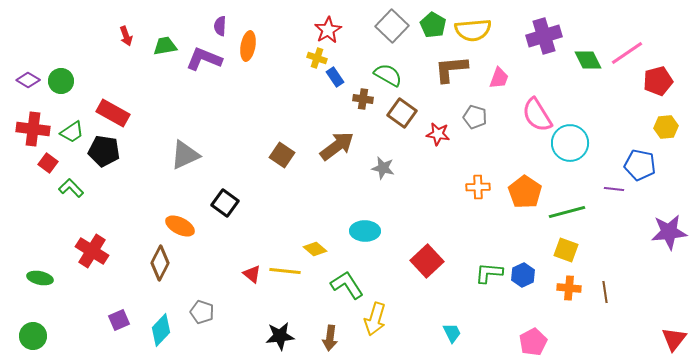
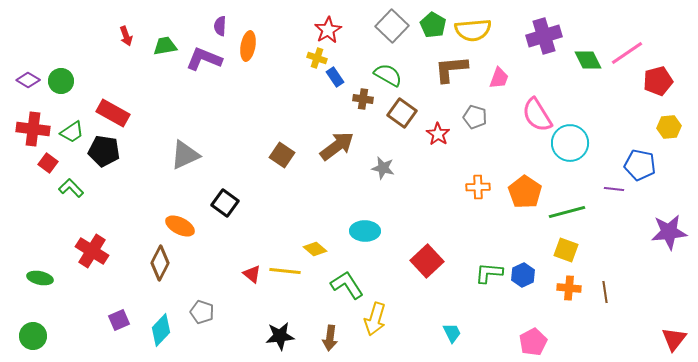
yellow hexagon at (666, 127): moved 3 px right
red star at (438, 134): rotated 25 degrees clockwise
